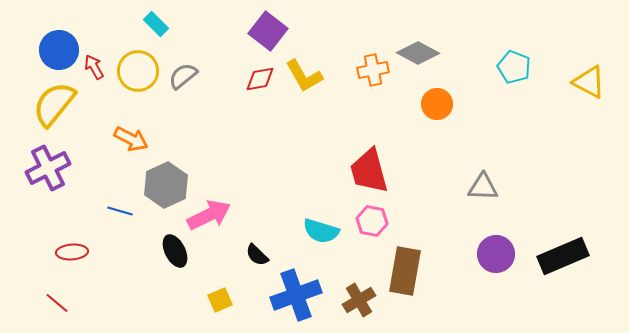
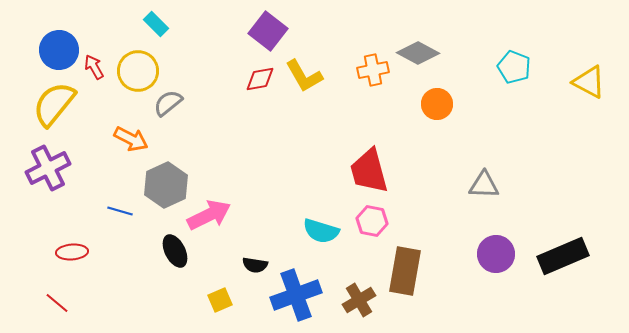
gray semicircle: moved 15 px left, 27 px down
gray triangle: moved 1 px right, 2 px up
black semicircle: moved 2 px left, 10 px down; rotated 35 degrees counterclockwise
